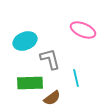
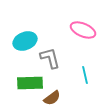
gray L-shape: moved 1 px up
cyan line: moved 9 px right, 3 px up
